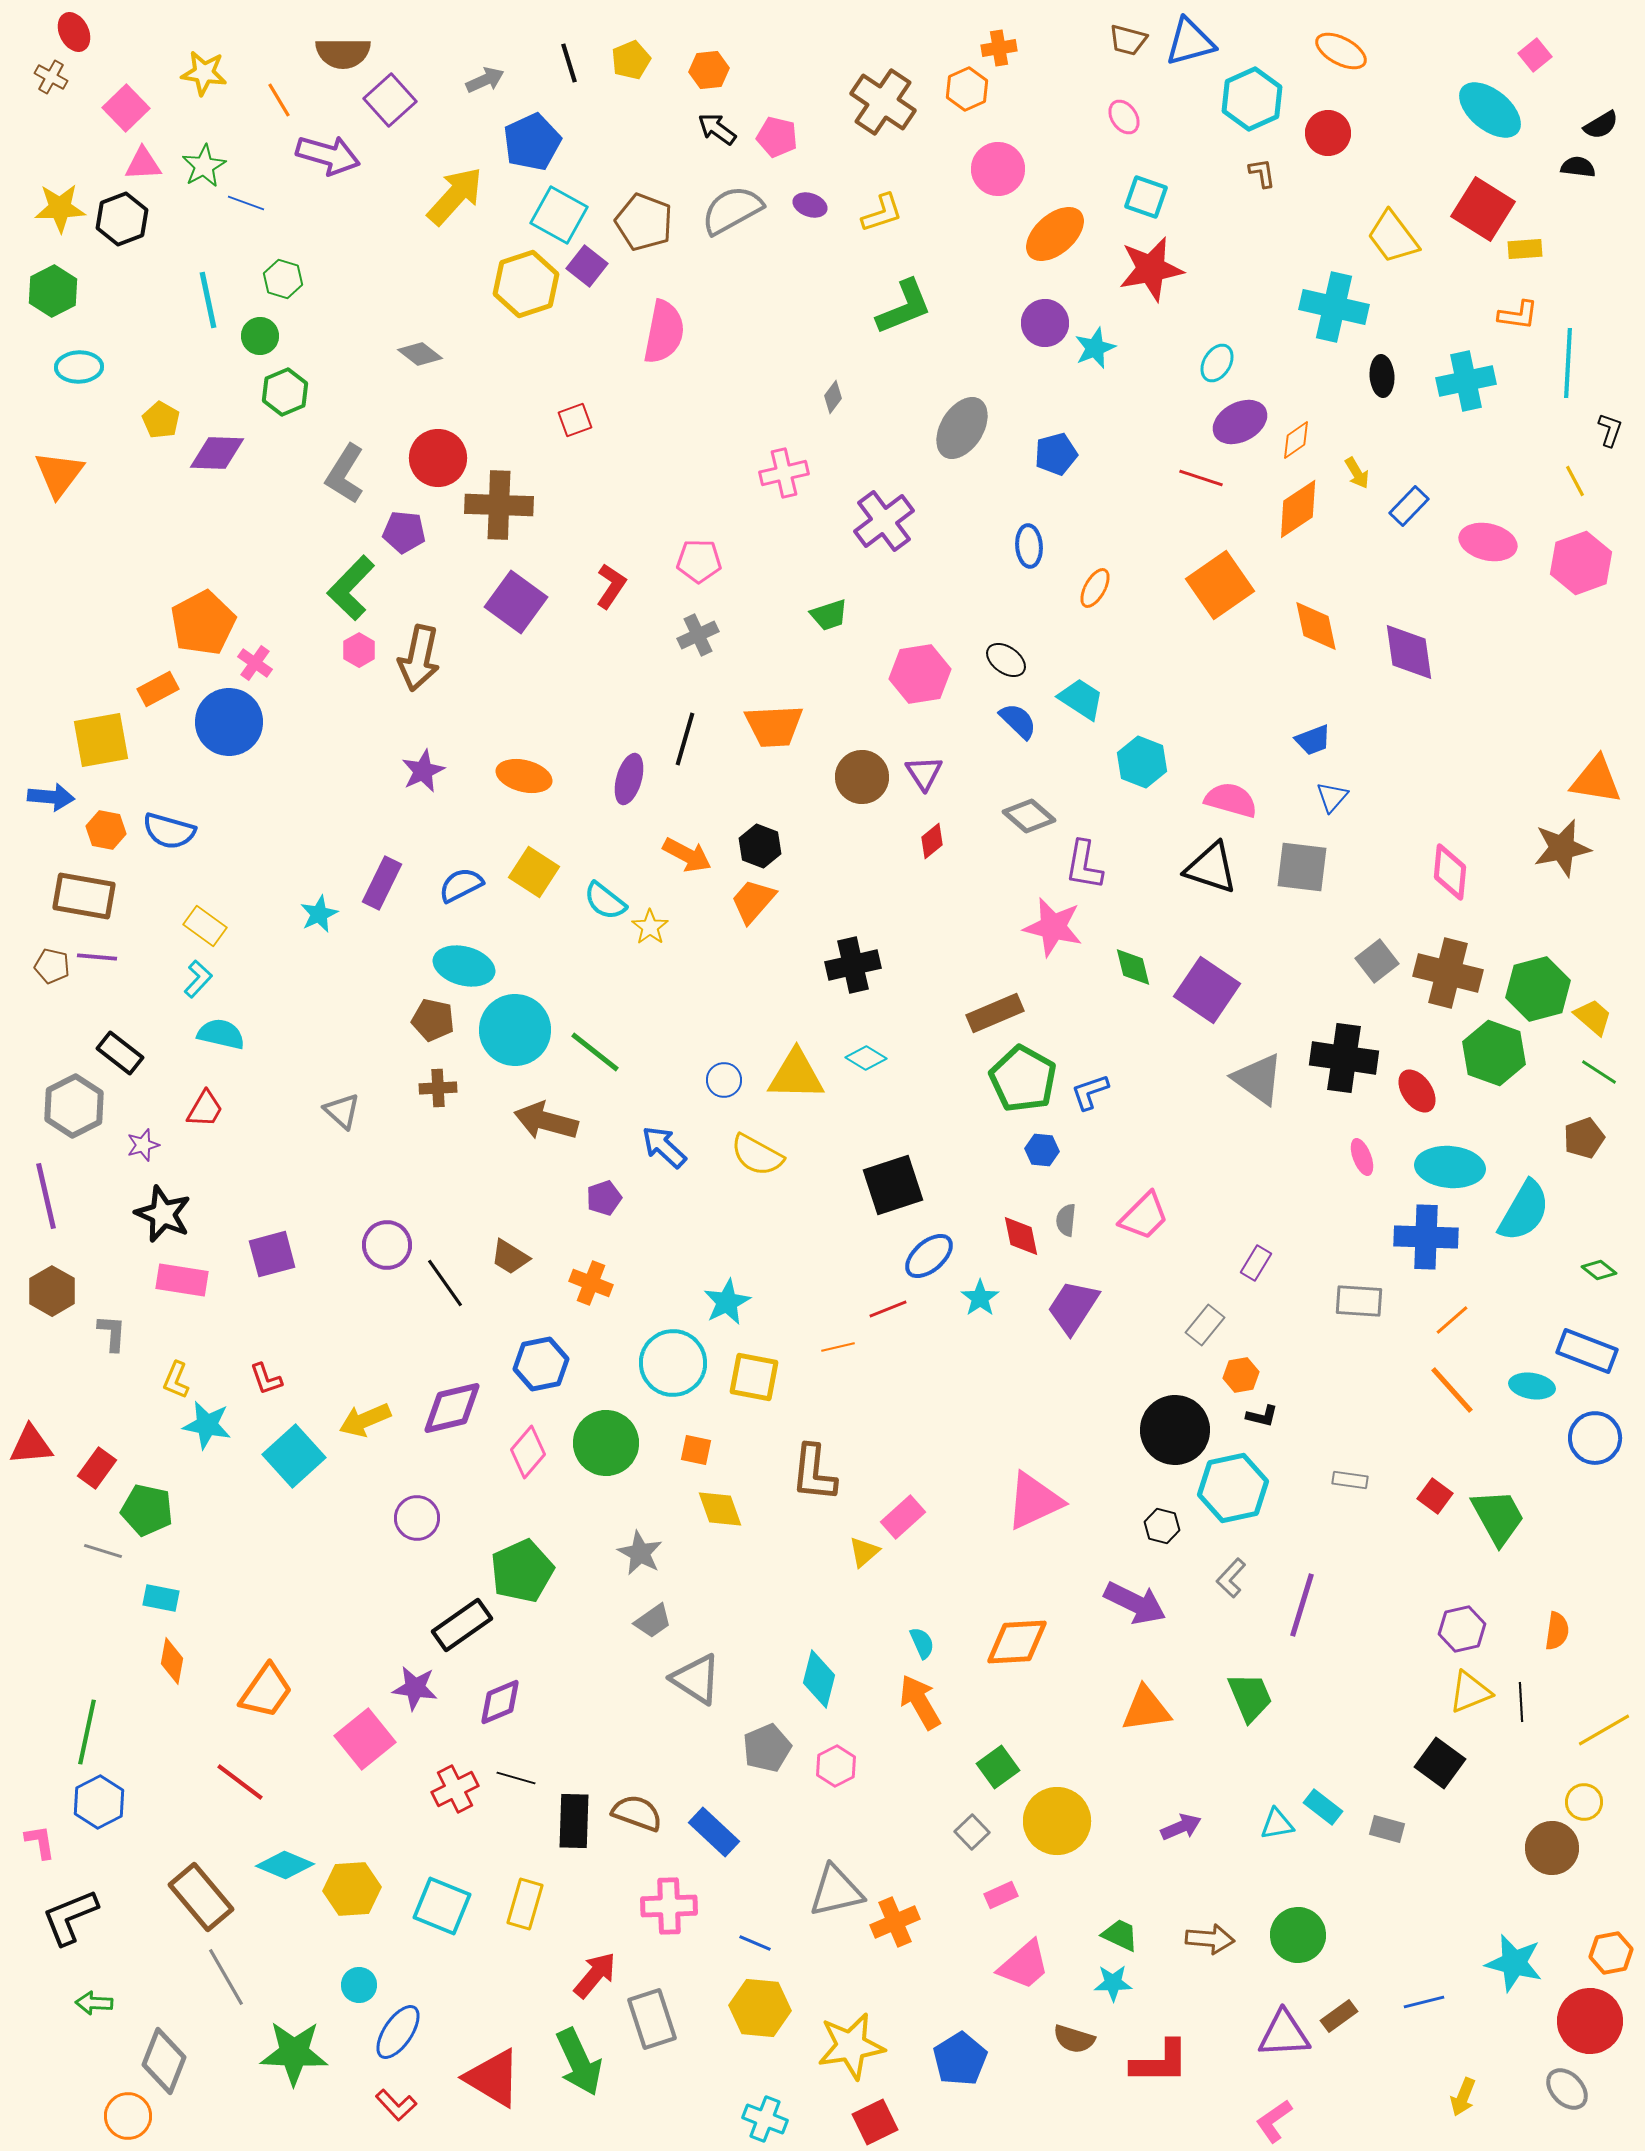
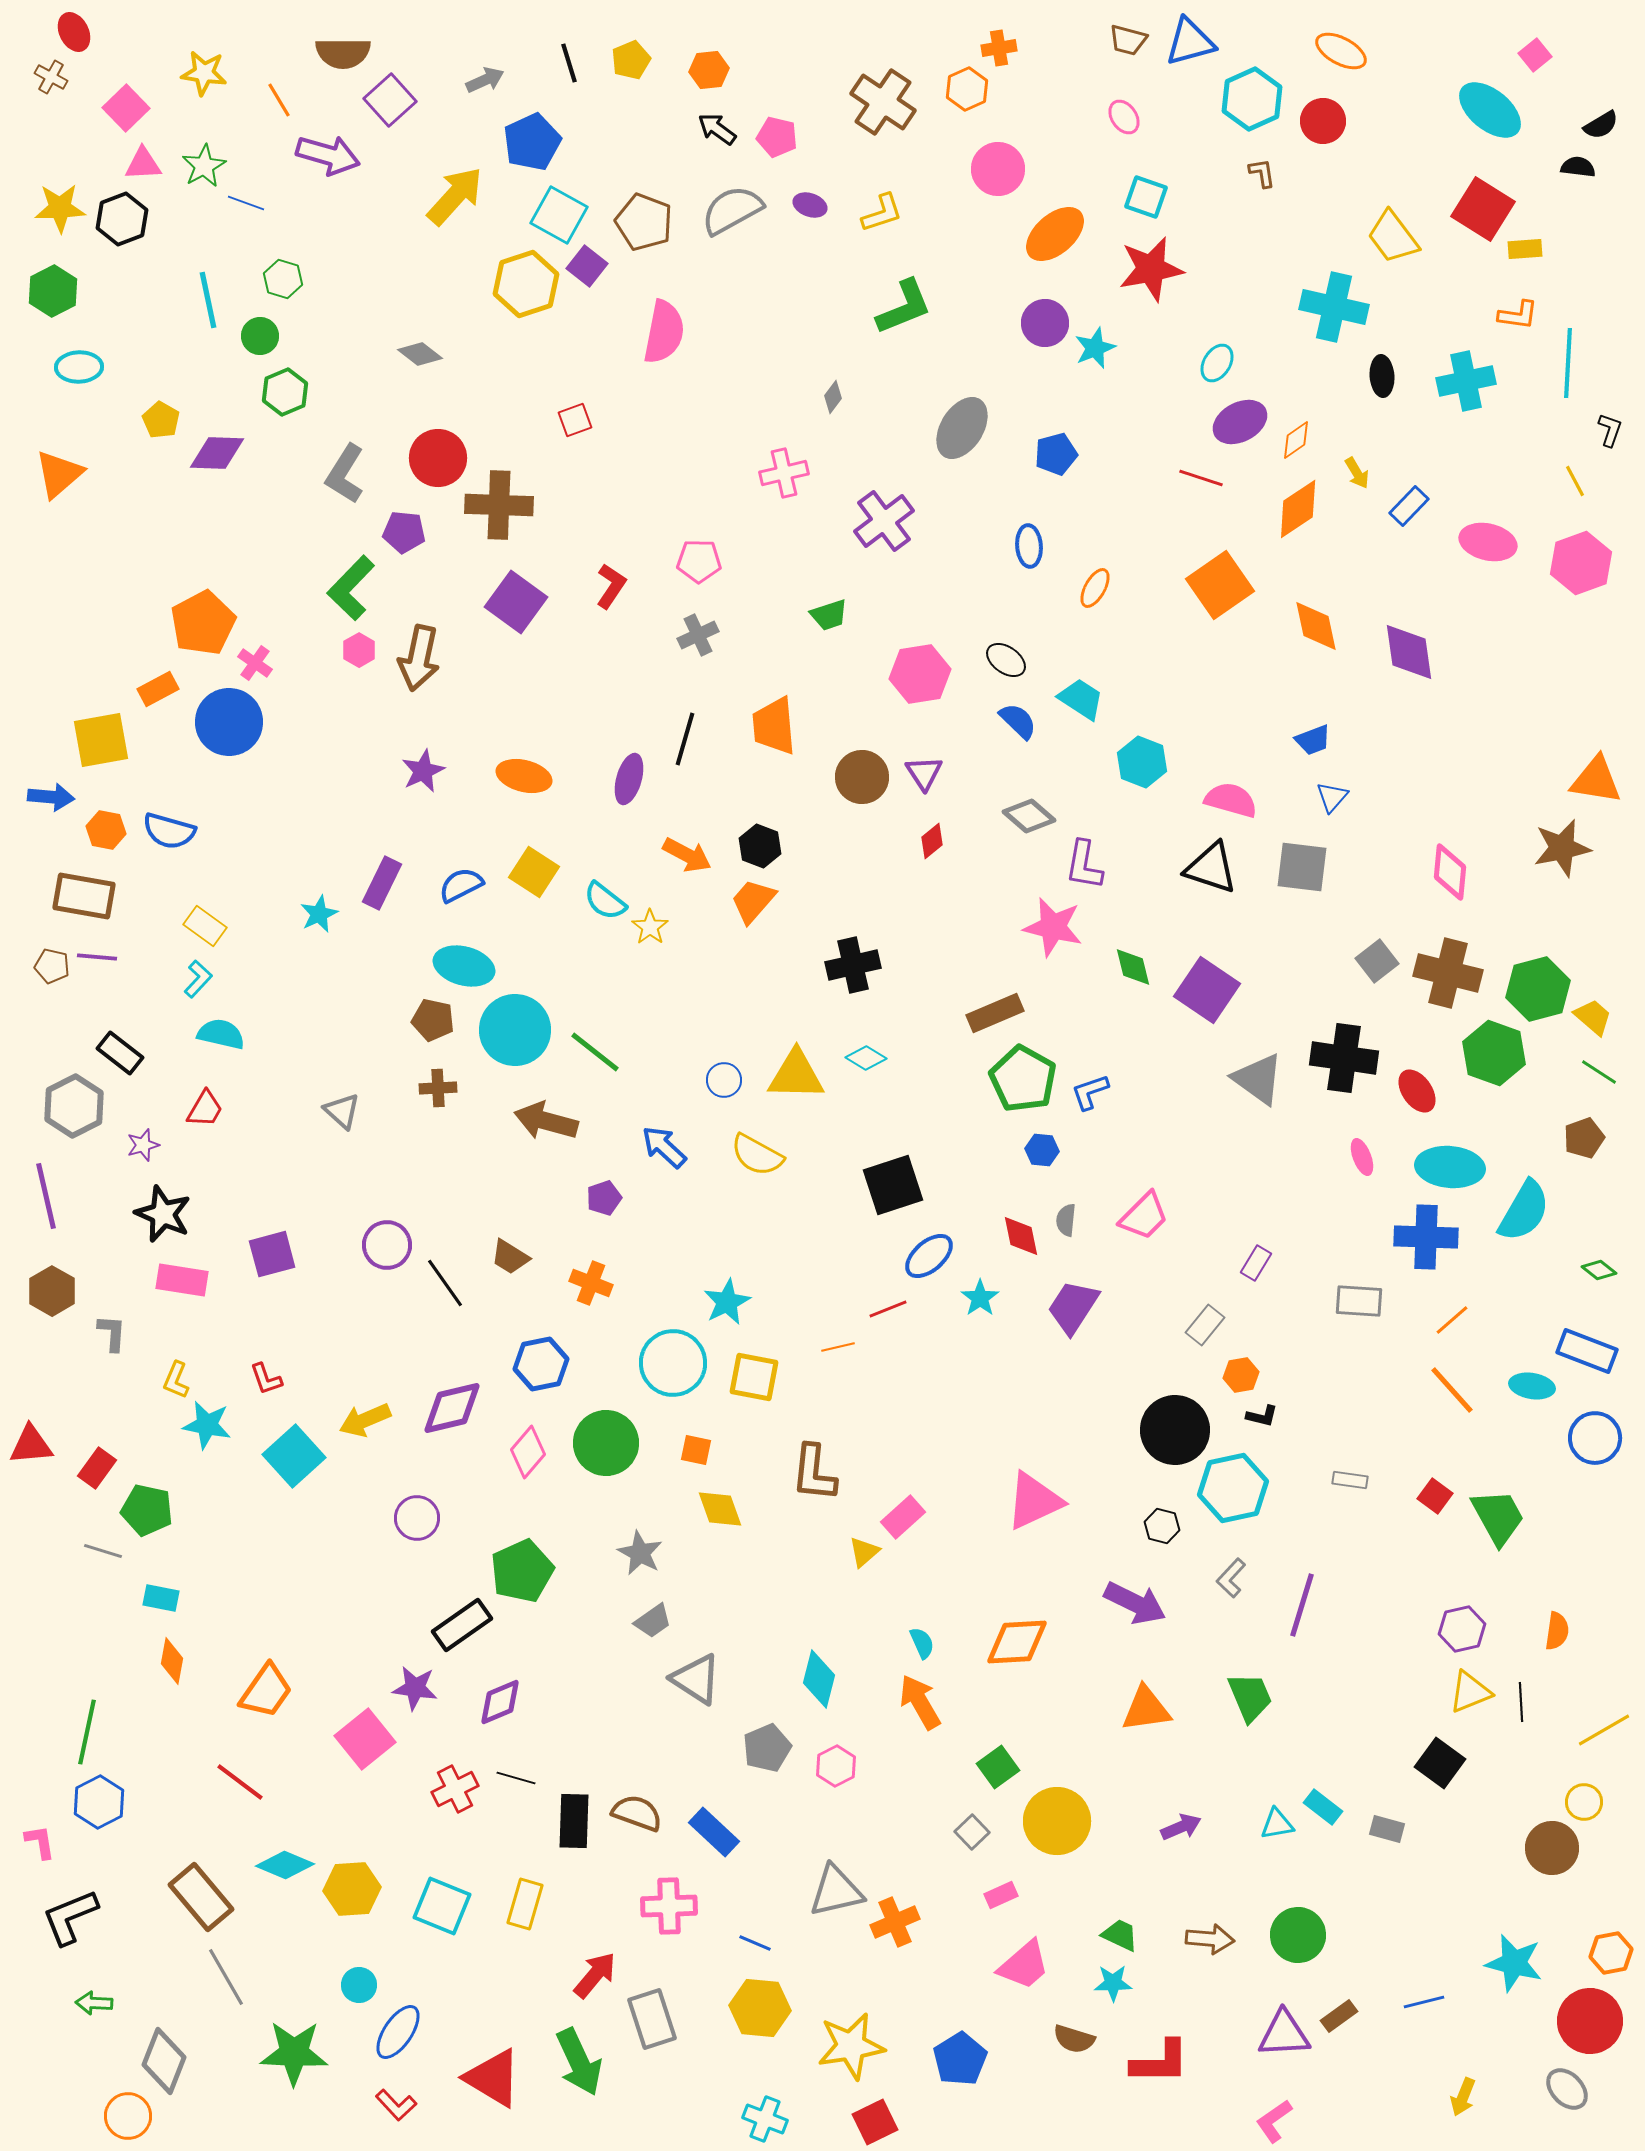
red circle at (1328, 133): moved 5 px left, 12 px up
orange triangle at (59, 474): rotated 12 degrees clockwise
orange trapezoid at (774, 726): rotated 88 degrees clockwise
